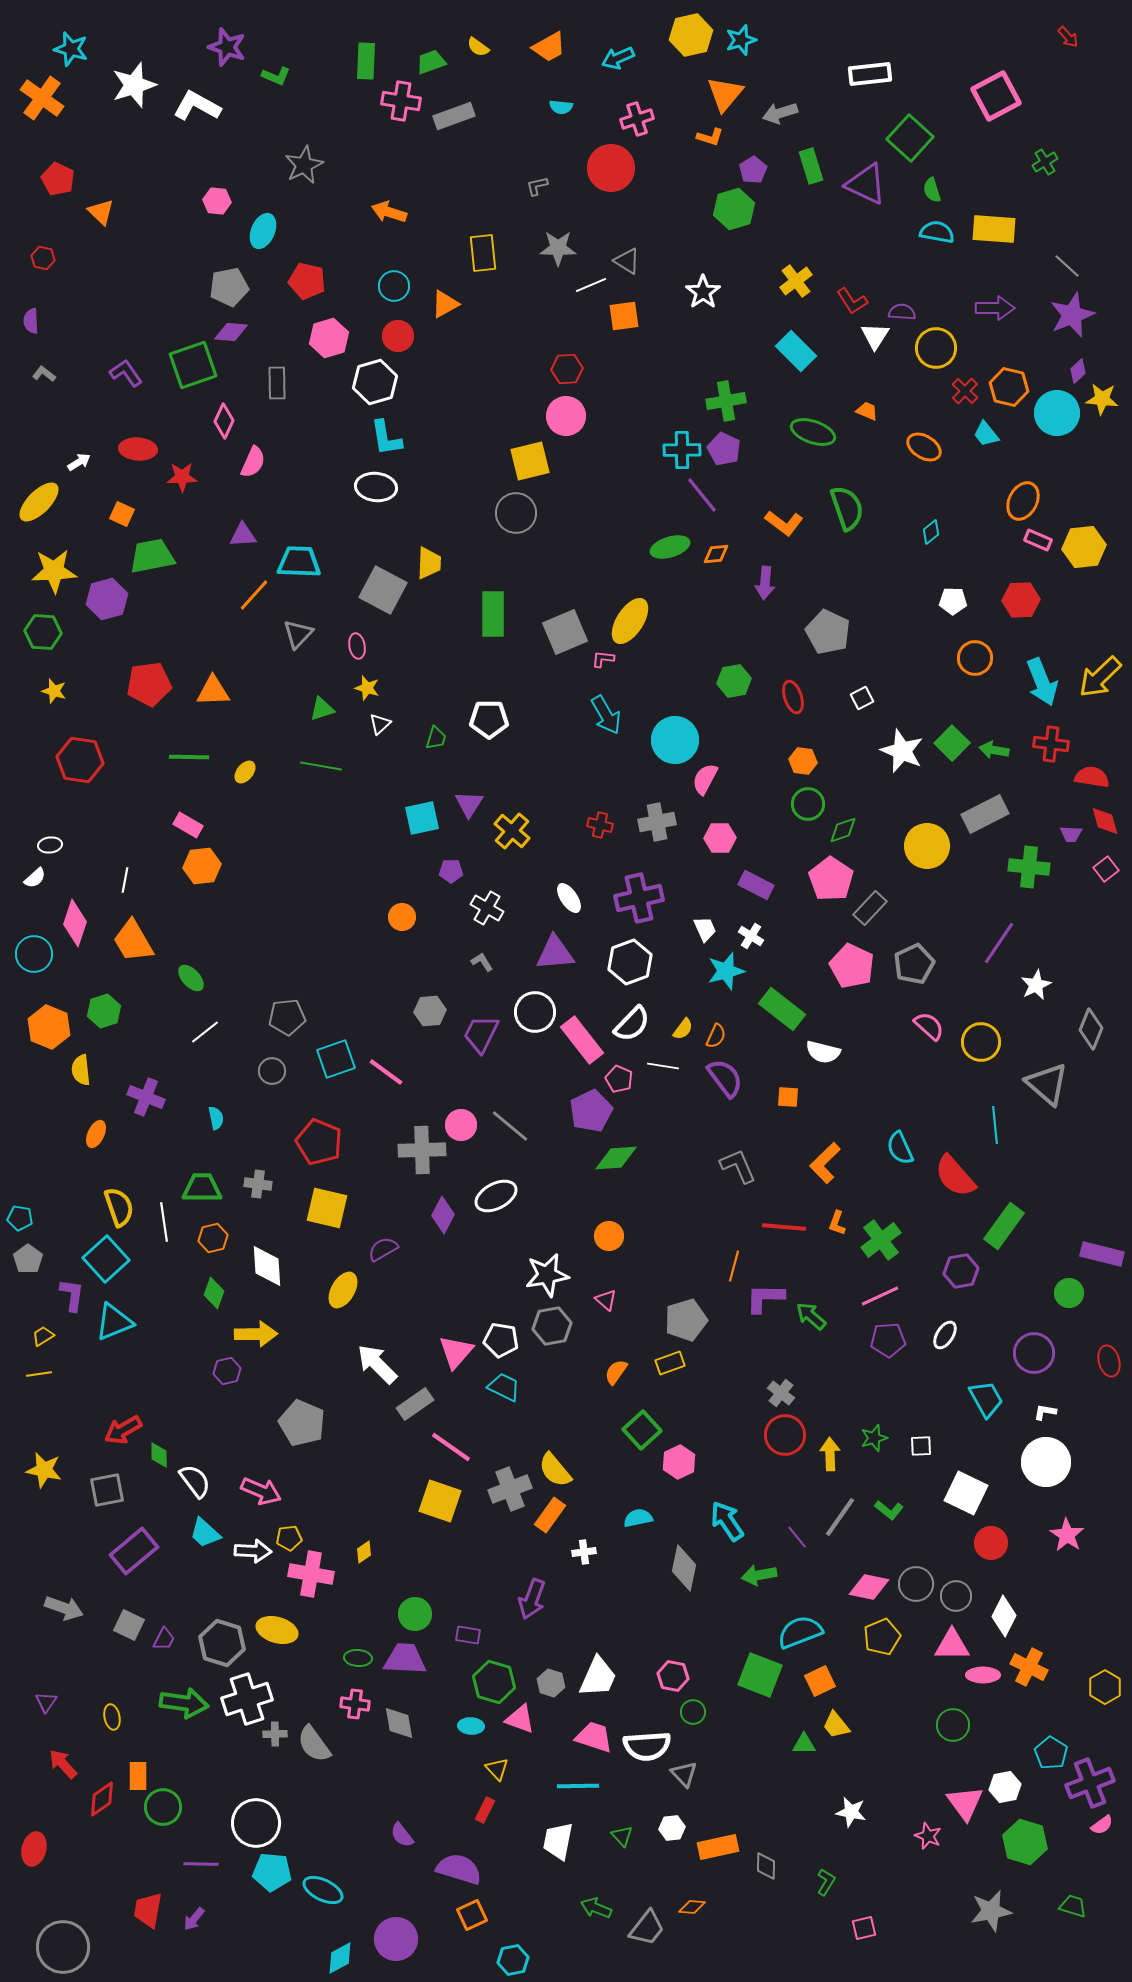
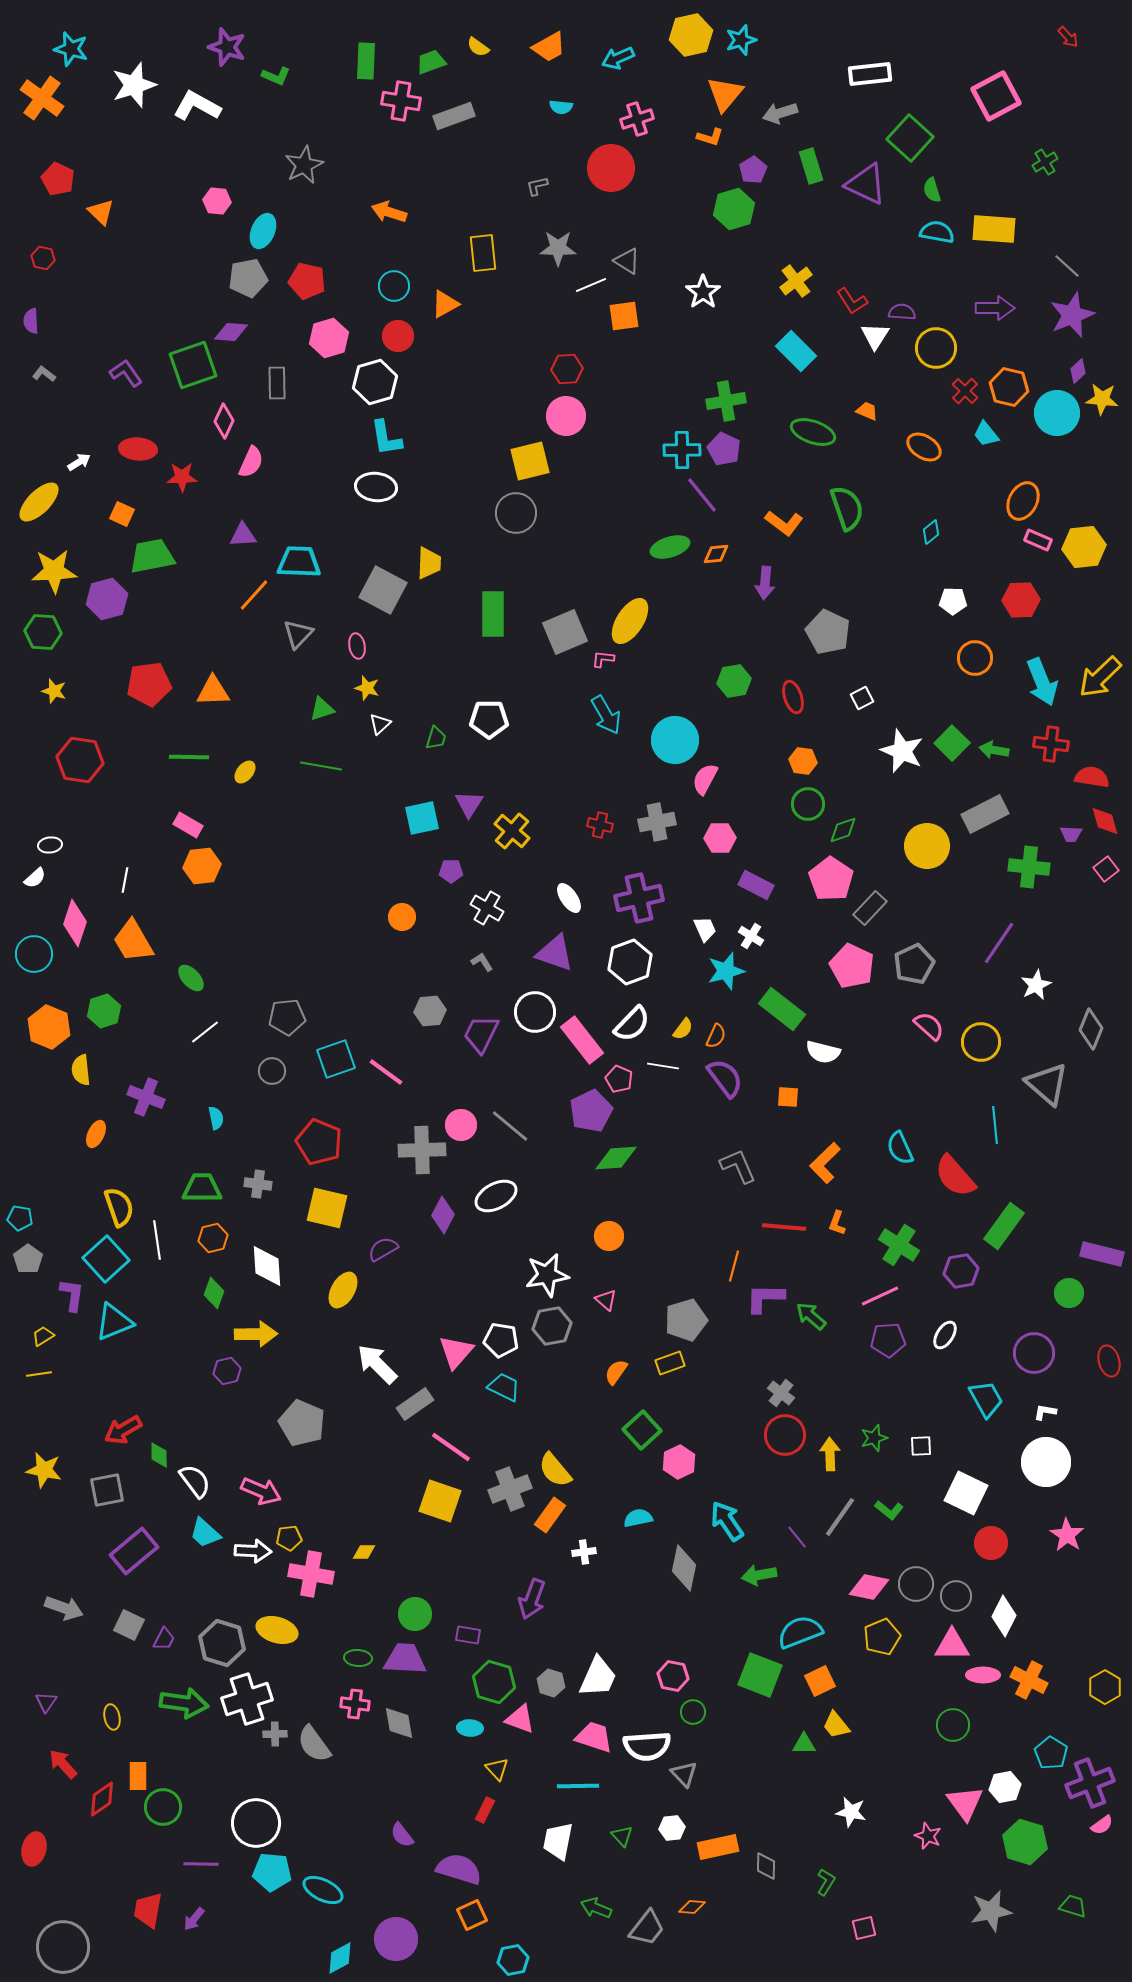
gray pentagon at (229, 287): moved 19 px right, 9 px up
pink semicircle at (253, 462): moved 2 px left
purple triangle at (555, 953): rotated 24 degrees clockwise
white line at (164, 1222): moved 7 px left, 18 px down
green cross at (881, 1240): moved 18 px right, 5 px down; rotated 21 degrees counterclockwise
yellow diamond at (364, 1552): rotated 35 degrees clockwise
orange cross at (1029, 1667): moved 13 px down
cyan ellipse at (471, 1726): moved 1 px left, 2 px down
